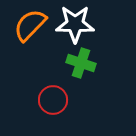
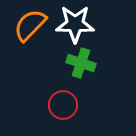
red circle: moved 10 px right, 5 px down
